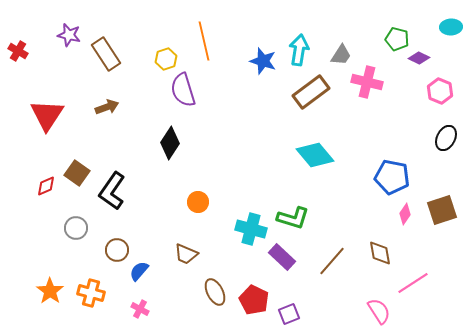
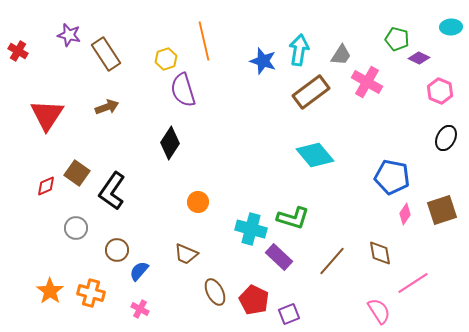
pink cross at (367, 82): rotated 16 degrees clockwise
purple rectangle at (282, 257): moved 3 px left
